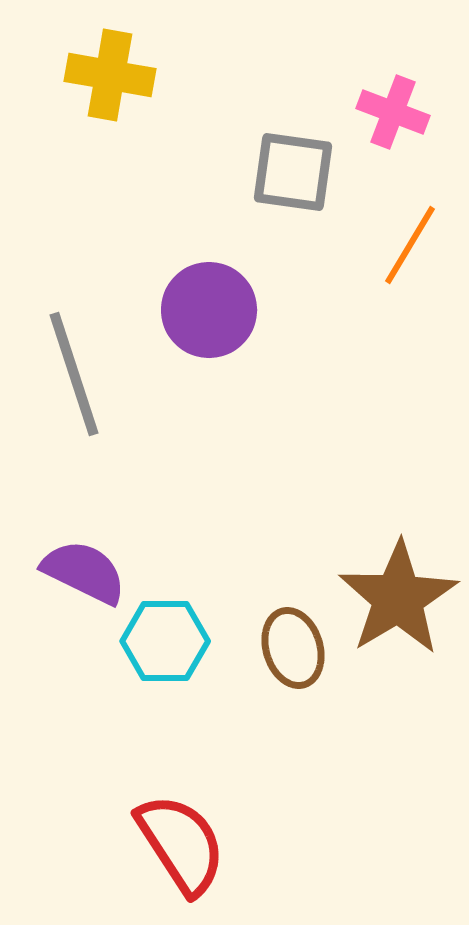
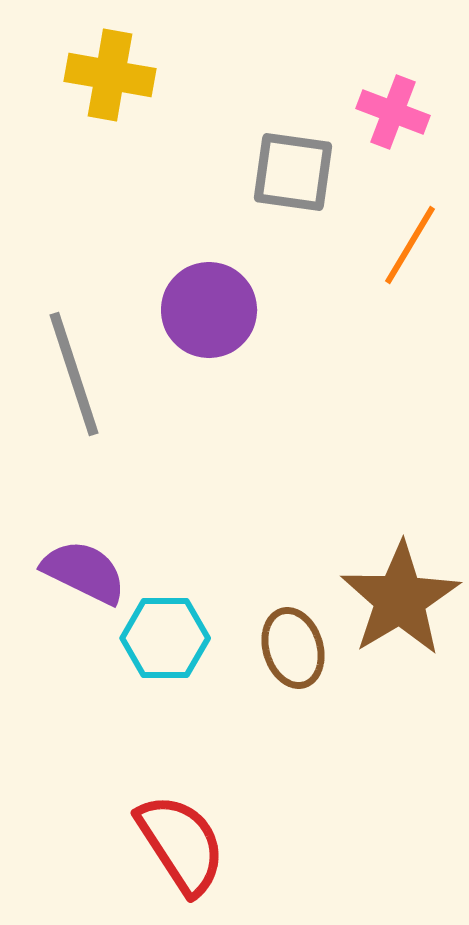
brown star: moved 2 px right, 1 px down
cyan hexagon: moved 3 px up
